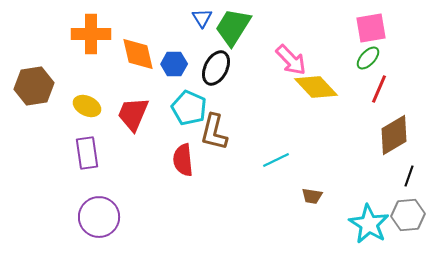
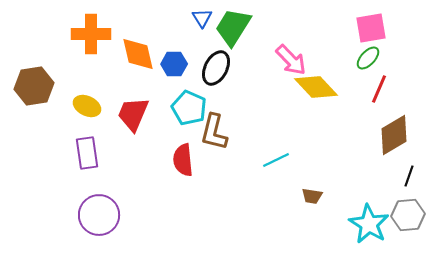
purple circle: moved 2 px up
